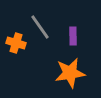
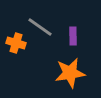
gray line: rotated 20 degrees counterclockwise
